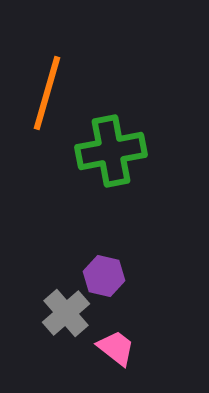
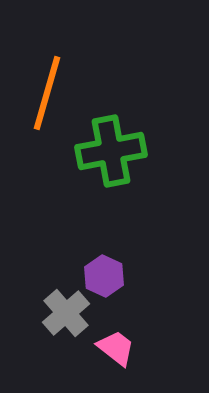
purple hexagon: rotated 12 degrees clockwise
